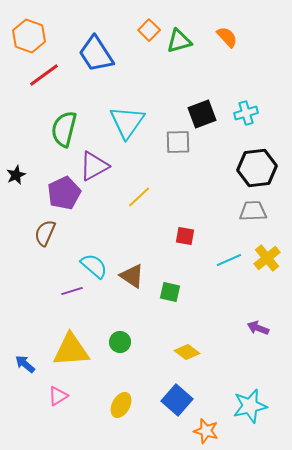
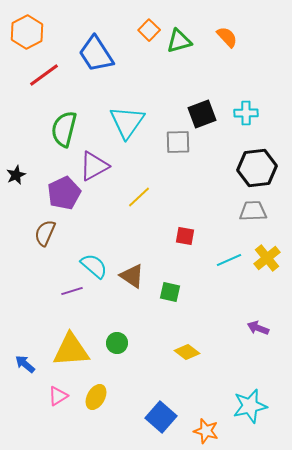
orange hexagon: moved 2 px left, 4 px up; rotated 12 degrees clockwise
cyan cross: rotated 15 degrees clockwise
green circle: moved 3 px left, 1 px down
blue square: moved 16 px left, 17 px down
yellow ellipse: moved 25 px left, 8 px up
